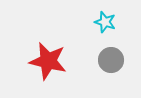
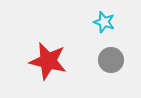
cyan star: moved 1 px left
